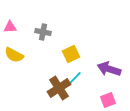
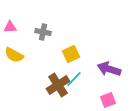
brown cross: moved 1 px left, 3 px up
